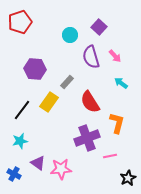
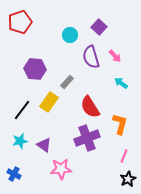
red semicircle: moved 5 px down
orange L-shape: moved 3 px right, 1 px down
pink line: moved 14 px right; rotated 56 degrees counterclockwise
purple triangle: moved 6 px right, 18 px up
black star: moved 1 px down
